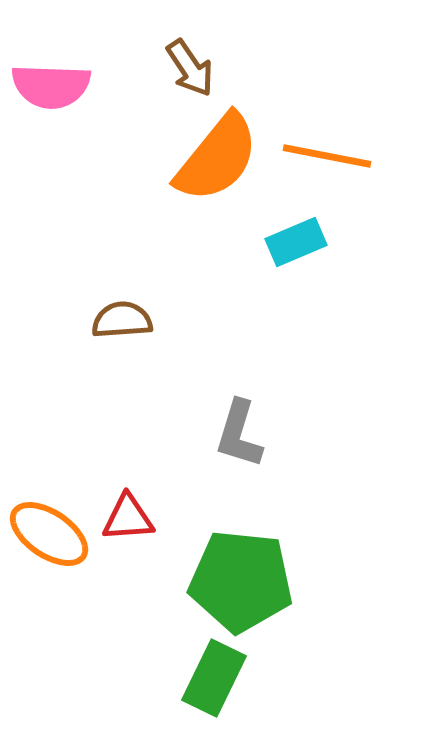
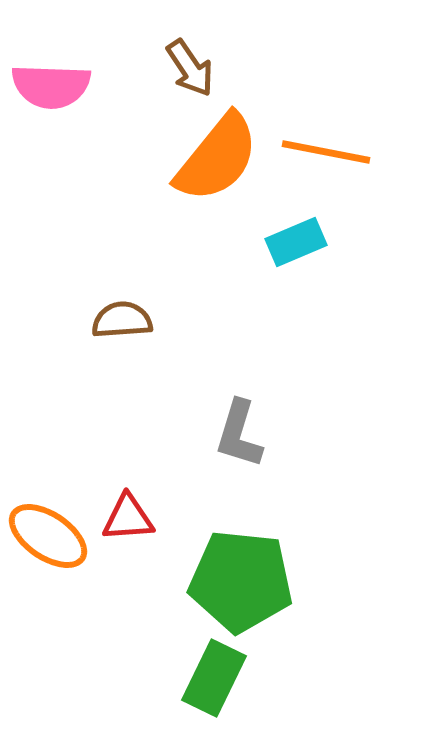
orange line: moved 1 px left, 4 px up
orange ellipse: moved 1 px left, 2 px down
